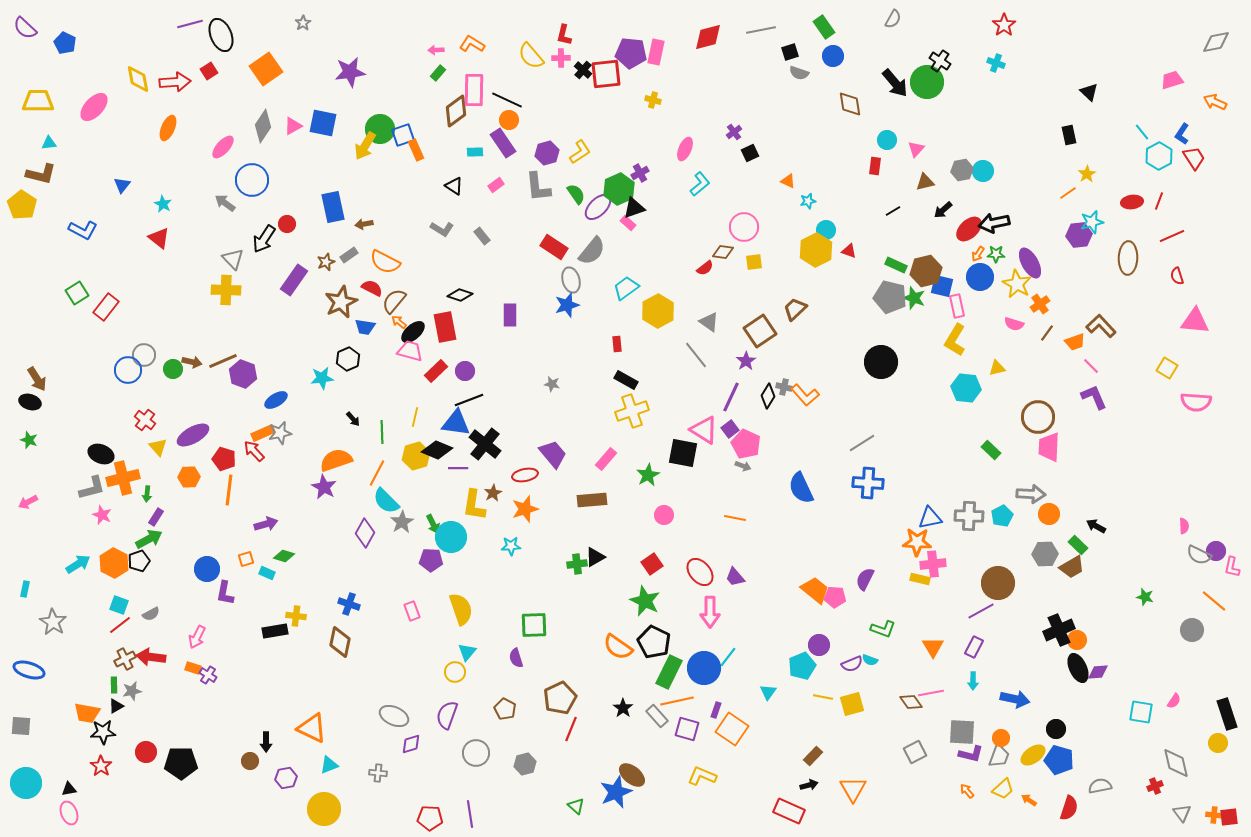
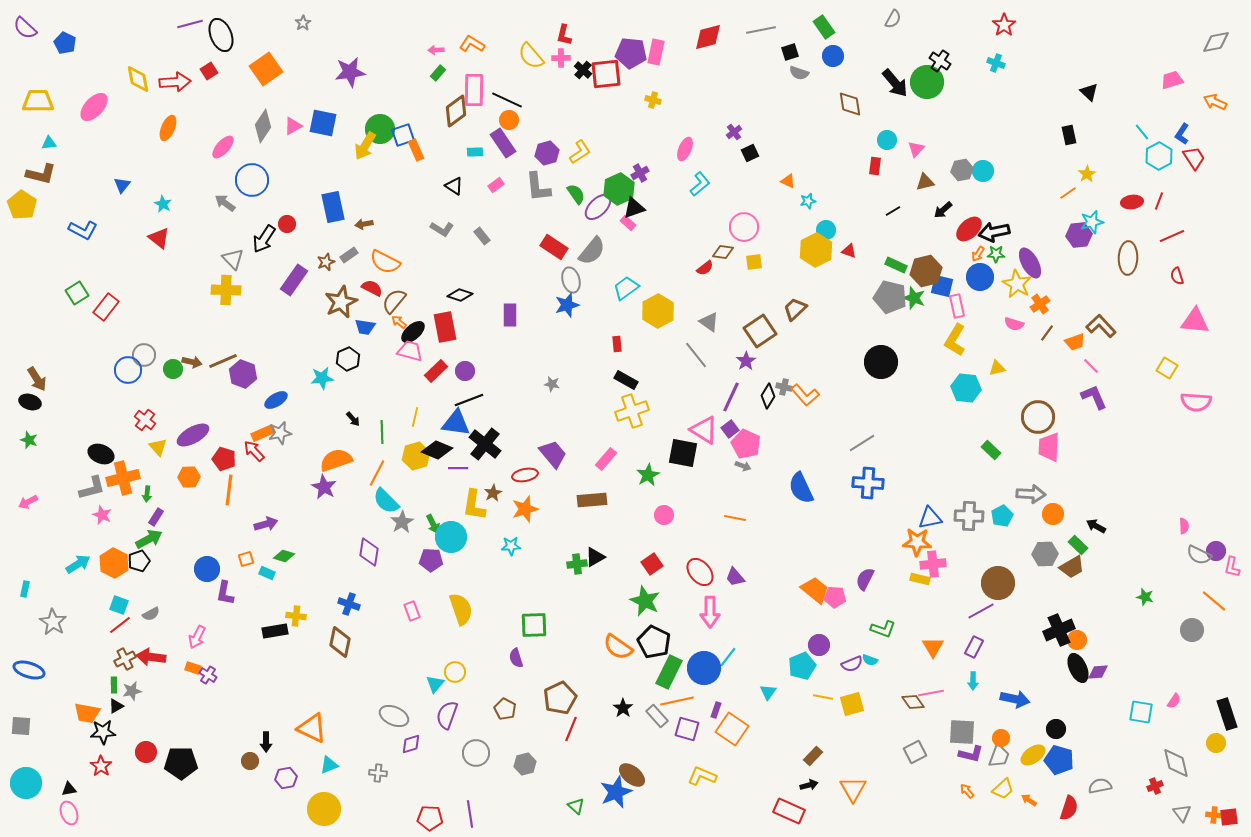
black arrow at (994, 223): moved 9 px down
orange circle at (1049, 514): moved 4 px right
purple diamond at (365, 533): moved 4 px right, 19 px down; rotated 20 degrees counterclockwise
cyan triangle at (467, 652): moved 32 px left, 32 px down
brown diamond at (911, 702): moved 2 px right
yellow circle at (1218, 743): moved 2 px left
